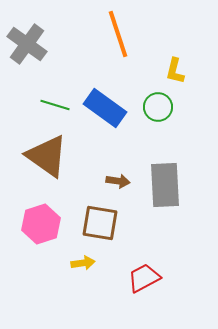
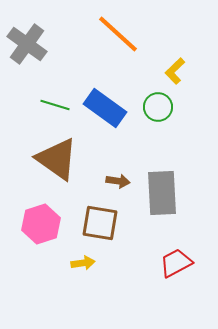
orange line: rotated 30 degrees counterclockwise
yellow L-shape: rotated 32 degrees clockwise
brown triangle: moved 10 px right, 3 px down
gray rectangle: moved 3 px left, 8 px down
red trapezoid: moved 32 px right, 15 px up
